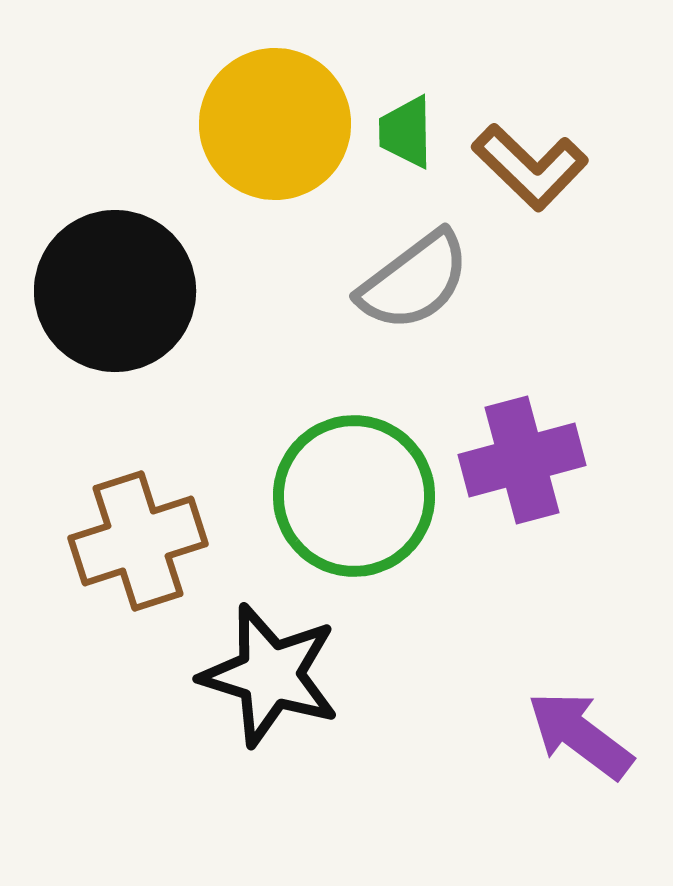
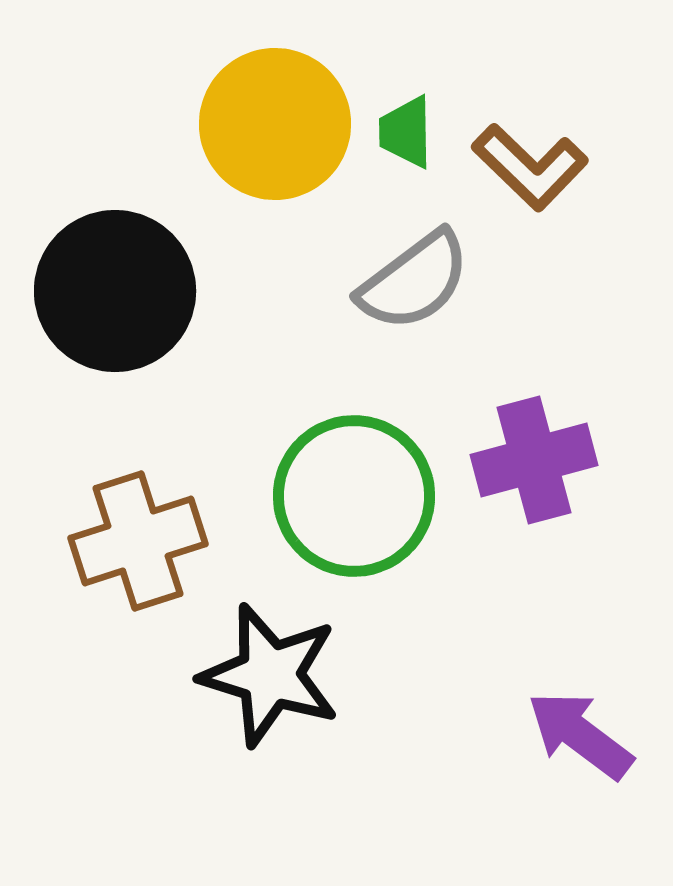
purple cross: moved 12 px right
